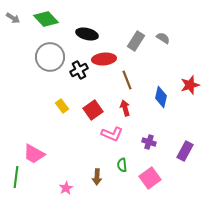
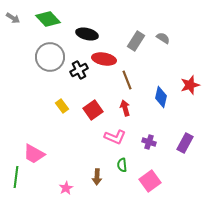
green diamond: moved 2 px right
red ellipse: rotated 15 degrees clockwise
pink L-shape: moved 3 px right, 3 px down
purple rectangle: moved 8 px up
pink square: moved 3 px down
